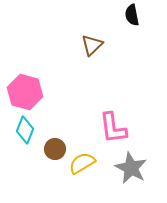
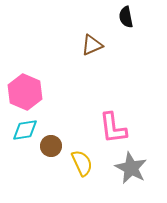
black semicircle: moved 6 px left, 2 px down
brown triangle: rotated 20 degrees clockwise
pink hexagon: rotated 8 degrees clockwise
cyan diamond: rotated 60 degrees clockwise
brown circle: moved 4 px left, 3 px up
yellow semicircle: rotated 96 degrees clockwise
